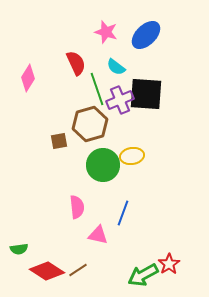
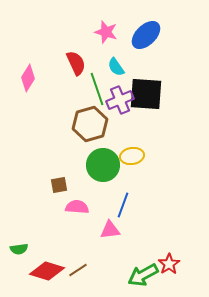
cyan semicircle: rotated 18 degrees clockwise
brown square: moved 44 px down
pink semicircle: rotated 80 degrees counterclockwise
blue line: moved 8 px up
pink triangle: moved 12 px right, 5 px up; rotated 20 degrees counterclockwise
red diamond: rotated 16 degrees counterclockwise
